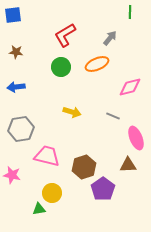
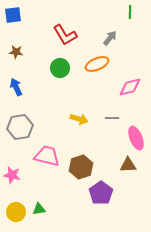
red L-shape: rotated 90 degrees counterclockwise
green circle: moved 1 px left, 1 px down
blue arrow: rotated 72 degrees clockwise
yellow arrow: moved 7 px right, 7 px down
gray line: moved 1 px left, 2 px down; rotated 24 degrees counterclockwise
gray hexagon: moved 1 px left, 2 px up
brown hexagon: moved 3 px left
purple pentagon: moved 2 px left, 4 px down
yellow circle: moved 36 px left, 19 px down
